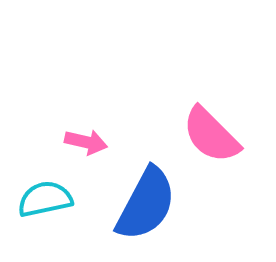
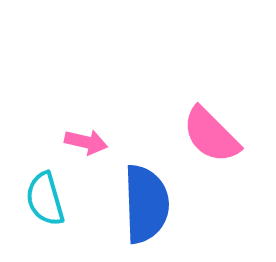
cyan semicircle: rotated 94 degrees counterclockwise
blue semicircle: rotated 30 degrees counterclockwise
